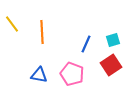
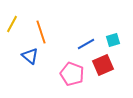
yellow line: rotated 66 degrees clockwise
orange line: moved 1 px left; rotated 15 degrees counterclockwise
blue line: rotated 36 degrees clockwise
red square: moved 8 px left; rotated 10 degrees clockwise
blue triangle: moved 9 px left, 19 px up; rotated 30 degrees clockwise
